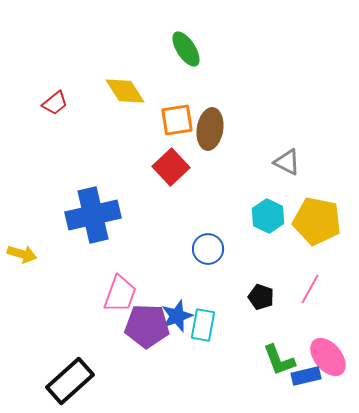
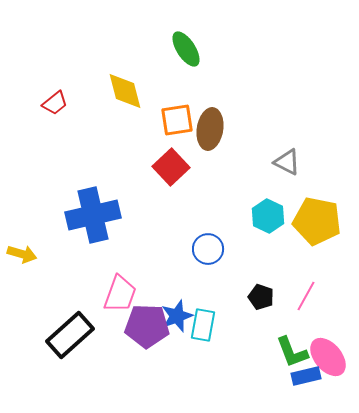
yellow diamond: rotated 18 degrees clockwise
pink line: moved 4 px left, 7 px down
green L-shape: moved 13 px right, 8 px up
black rectangle: moved 46 px up
